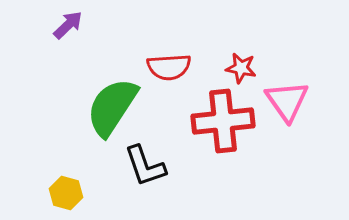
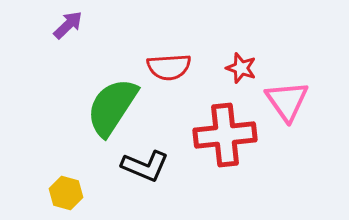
red star: rotated 8 degrees clockwise
red cross: moved 2 px right, 14 px down
black L-shape: rotated 48 degrees counterclockwise
